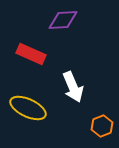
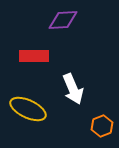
red rectangle: moved 3 px right, 2 px down; rotated 24 degrees counterclockwise
white arrow: moved 2 px down
yellow ellipse: moved 1 px down
